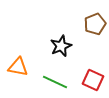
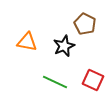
brown pentagon: moved 10 px left; rotated 25 degrees counterclockwise
black star: moved 3 px right
orange triangle: moved 9 px right, 25 px up
